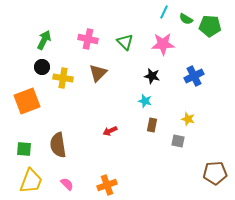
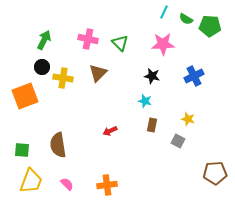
green triangle: moved 5 px left, 1 px down
orange square: moved 2 px left, 5 px up
gray square: rotated 16 degrees clockwise
green square: moved 2 px left, 1 px down
orange cross: rotated 12 degrees clockwise
